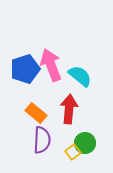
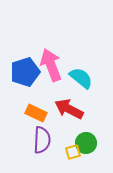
blue pentagon: moved 3 px down
cyan semicircle: moved 1 px right, 2 px down
red arrow: rotated 68 degrees counterclockwise
orange rectangle: rotated 15 degrees counterclockwise
green circle: moved 1 px right
yellow square: rotated 21 degrees clockwise
